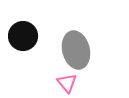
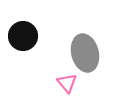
gray ellipse: moved 9 px right, 3 px down
